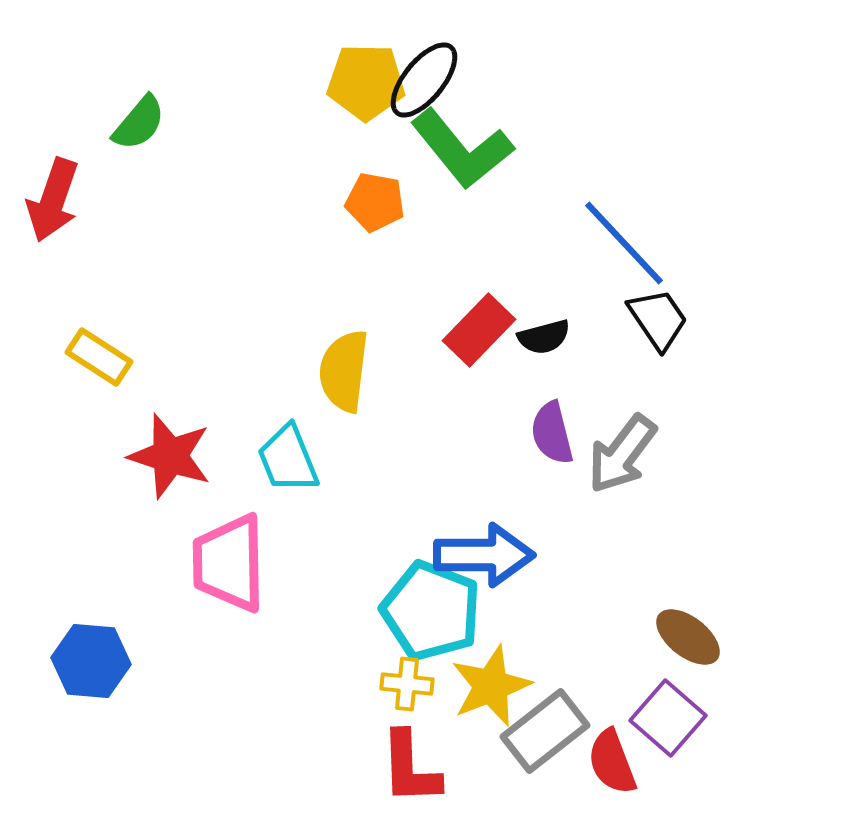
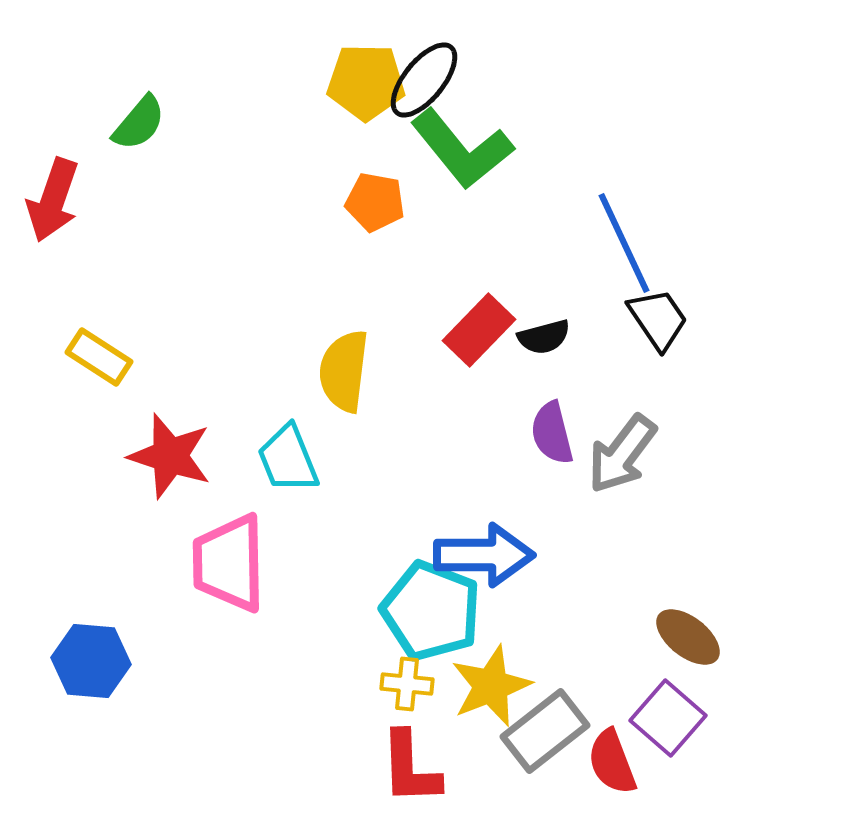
blue line: rotated 18 degrees clockwise
